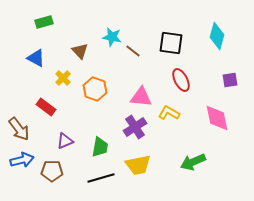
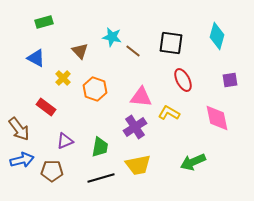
red ellipse: moved 2 px right
